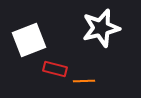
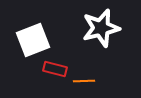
white square: moved 4 px right
